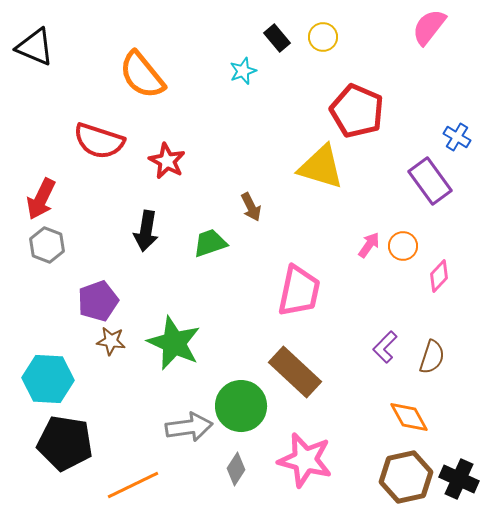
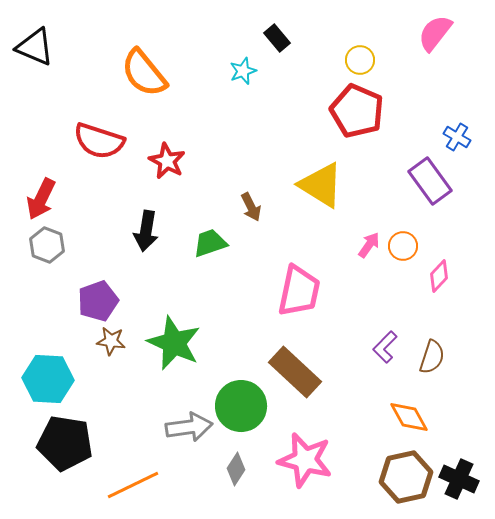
pink semicircle: moved 6 px right, 6 px down
yellow circle: moved 37 px right, 23 px down
orange semicircle: moved 2 px right, 2 px up
yellow triangle: moved 18 px down; rotated 15 degrees clockwise
